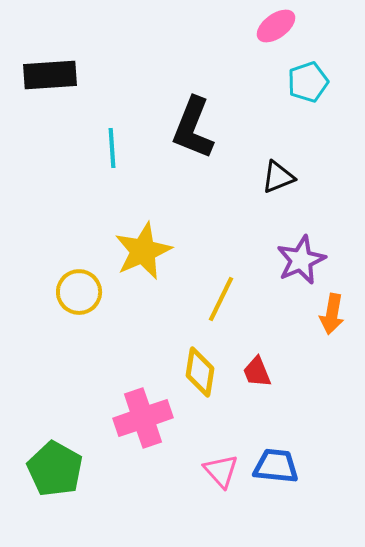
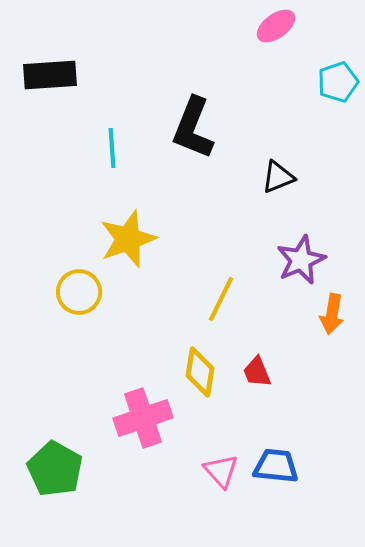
cyan pentagon: moved 30 px right
yellow star: moved 15 px left, 12 px up; rotated 4 degrees clockwise
